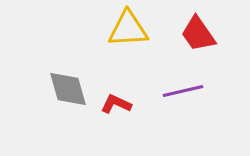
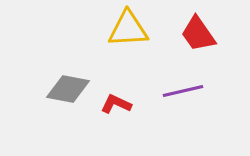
gray diamond: rotated 63 degrees counterclockwise
